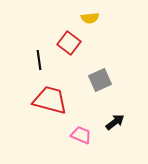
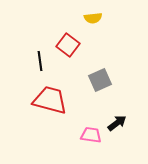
yellow semicircle: moved 3 px right
red square: moved 1 px left, 2 px down
black line: moved 1 px right, 1 px down
black arrow: moved 2 px right, 1 px down
pink trapezoid: moved 10 px right; rotated 15 degrees counterclockwise
